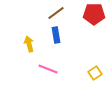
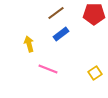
blue rectangle: moved 5 px right, 1 px up; rotated 63 degrees clockwise
